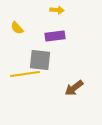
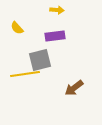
gray square: rotated 20 degrees counterclockwise
